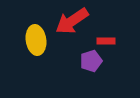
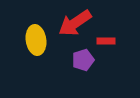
red arrow: moved 3 px right, 2 px down
purple pentagon: moved 8 px left, 1 px up
